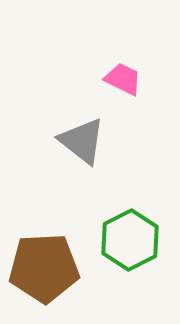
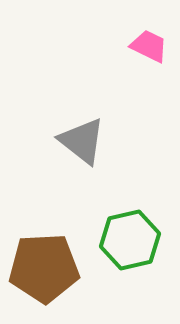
pink trapezoid: moved 26 px right, 33 px up
green hexagon: rotated 14 degrees clockwise
